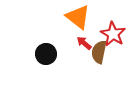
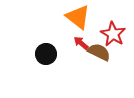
red arrow: moved 3 px left
brown semicircle: rotated 105 degrees clockwise
